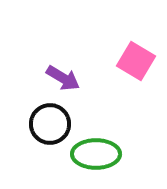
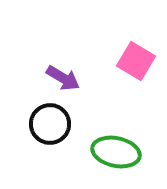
green ellipse: moved 20 px right, 2 px up; rotated 12 degrees clockwise
